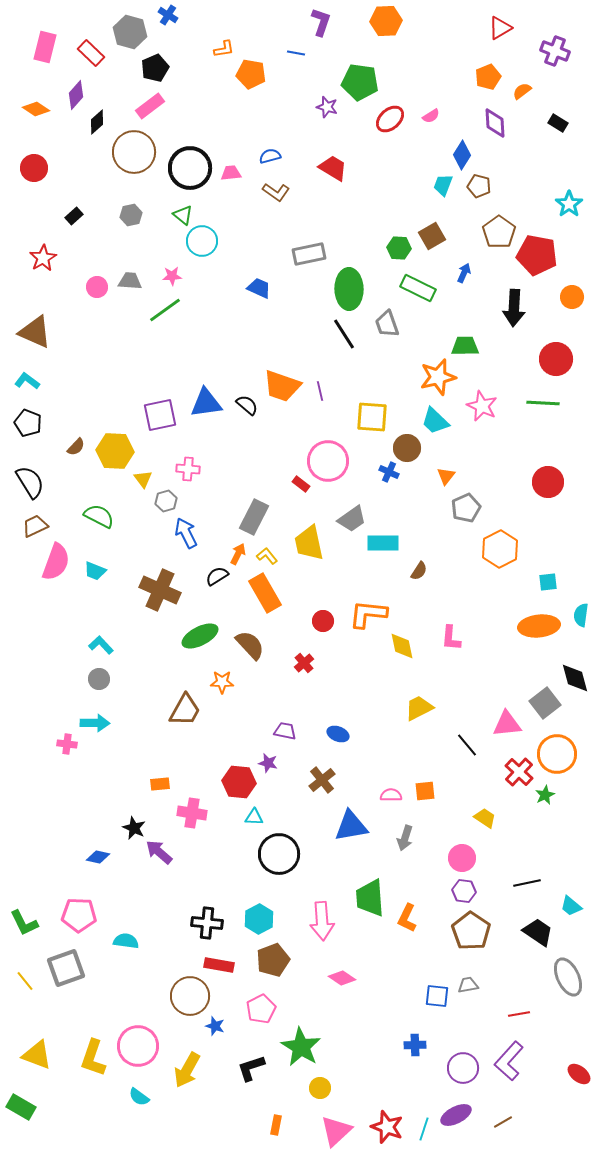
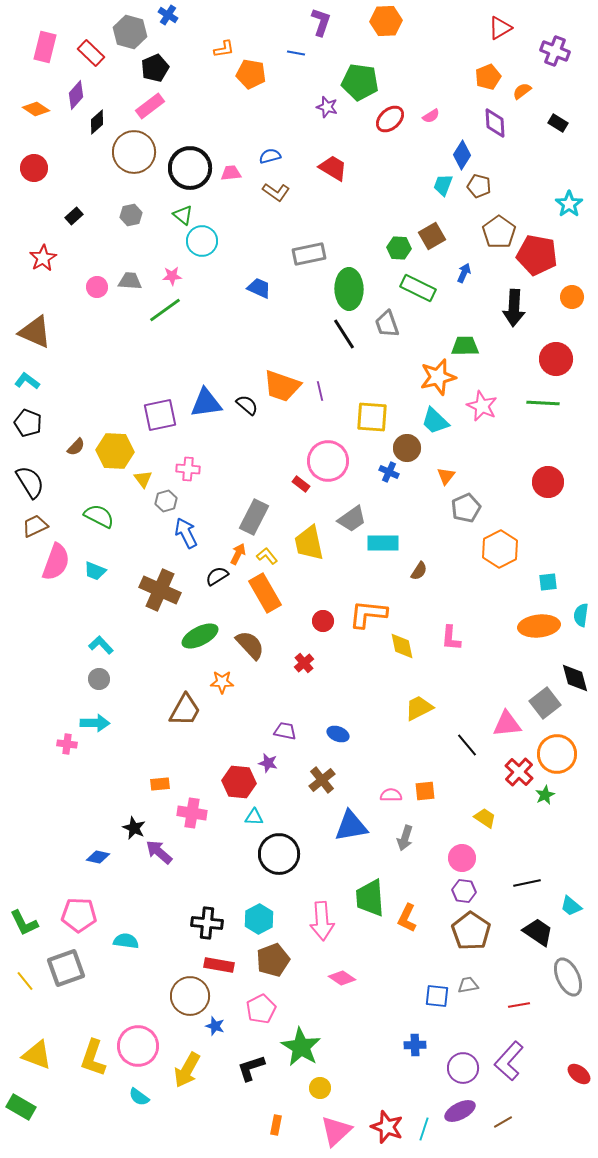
red line at (519, 1014): moved 9 px up
purple ellipse at (456, 1115): moved 4 px right, 4 px up
